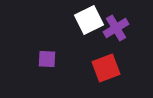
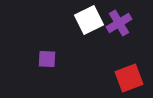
purple cross: moved 3 px right, 5 px up
red square: moved 23 px right, 10 px down
